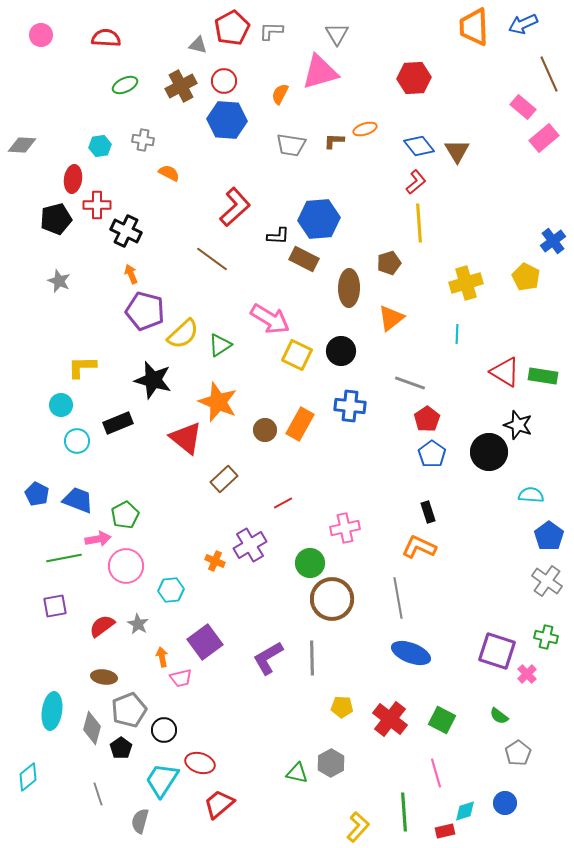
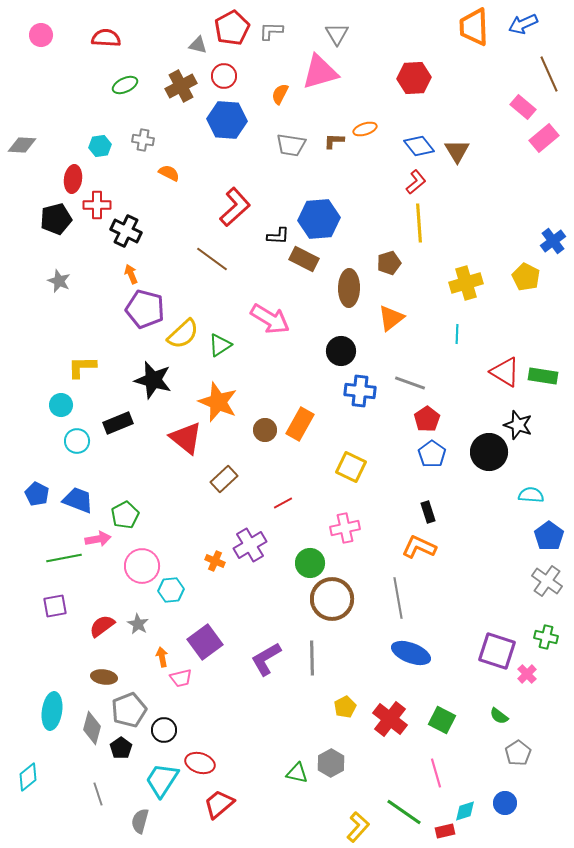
red circle at (224, 81): moved 5 px up
purple pentagon at (145, 311): moved 2 px up
yellow square at (297, 355): moved 54 px right, 112 px down
blue cross at (350, 406): moved 10 px right, 15 px up
pink circle at (126, 566): moved 16 px right
purple L-shape at (268, 658): moved 2 px left, 1 px down
yellow pentagon at (342, 707): moved 3 px right; rotated 30 degrees counterclockwise
green line at (404, 812): rotated 51 degrees counterclockwise
